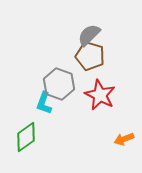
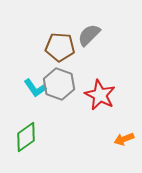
brown pentagon: moved 30 px left, 9 px up; rotated 12 degrees counterclockwise
cyan L-shape: moved 9 px left, 15 px up; rotated 55 degrees counterclockwise
